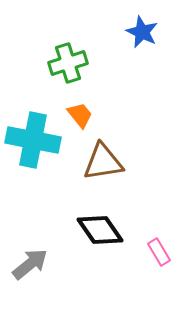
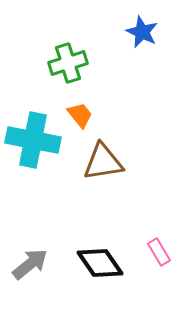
black diamond: moved 33 px down
